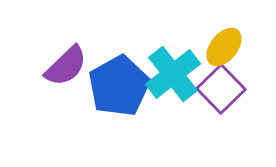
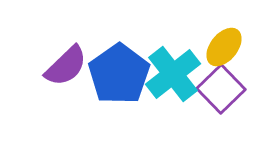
blue pentagon: moved 12 px up; rotated 6 degrees counterclockwise
